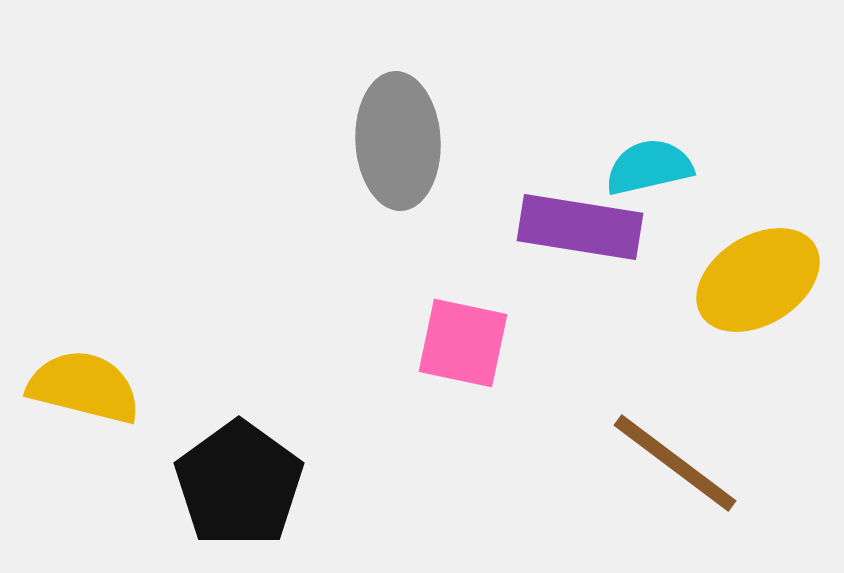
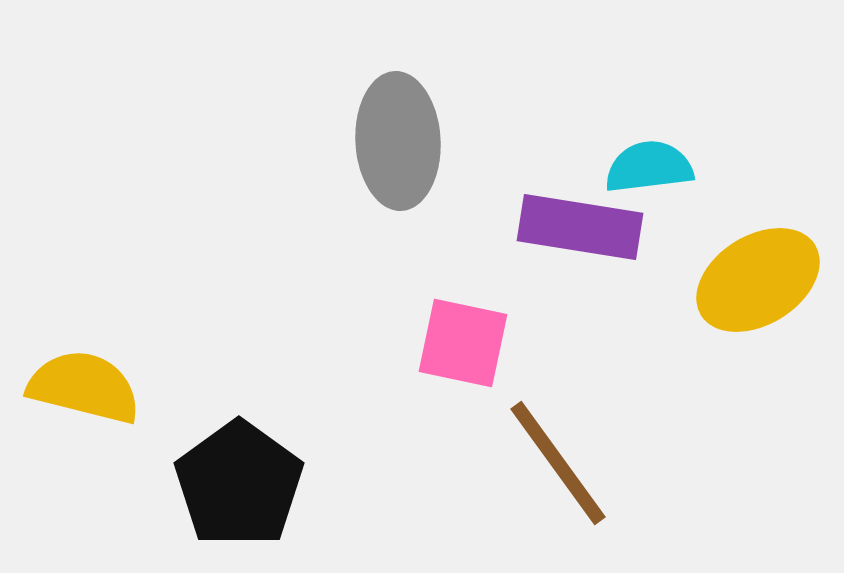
cyan semicircle: rotated 6 degrees clockwise
brown line: moved 117 px left; rotated 17 degrees clockwise
